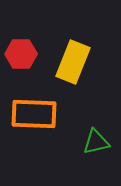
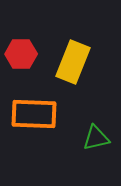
green triangle: moved 4 px up
